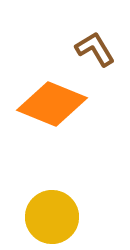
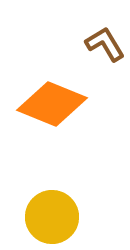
brown L-shape: moved 10 px right, 5 px up
